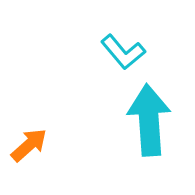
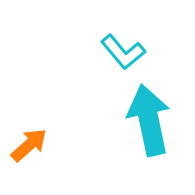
cyan arrow: rotated 8 degrees counterclockwise
